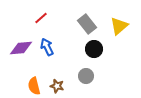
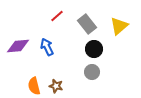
red line: moved 16 px right, 2 px up
purple diamond: moved 3 px left, 2 px up
gray circle: moved 6 px right, 4 px up
brown star: moved 1 px left
